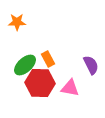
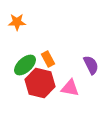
red hexagon: rotated 12 degrees clockwise
